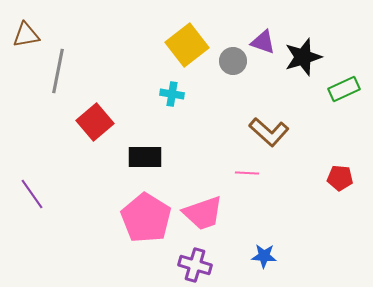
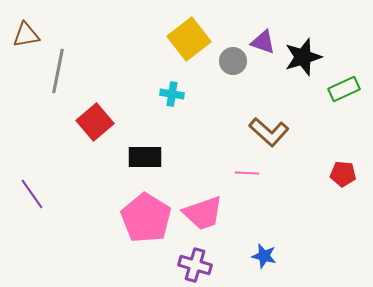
yellow square: moved 2 px right, 6 px up
red pentagon: moved 3 px right, 4 px up
blue star: rotated 10 degrees clockwise
